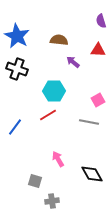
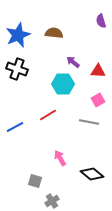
blue star: moved 1 px right, 1 px up; rotated 20 degrees clockwise
brown semicircle: moved 5 px left, 7 px up
red triangle: moved 21 px down
cyan hexagon: moved 9 px right, 7 px up
blue line: rotated 24 degrees clockwise
pink arrow: moved 2 px right, 1 px up
black diamond: rotated 20 degrees counterclockwise
gray cross: rotated 24 degrees counterclockwise
